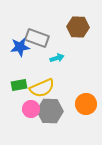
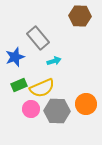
brown hexagon: moved 2 px right, 11 px up
gray rectangle: moved 1 px right; rotated 30 degrees clockwise
blue star: moved 5 px left, 10 px down; rotated 12 degrees counterclockwise
cyan arrow: moved 3 px left, 3 px down
green rectangle: rotated 14 degrees counterclockwise
gray hexagon: moved 7 px right
